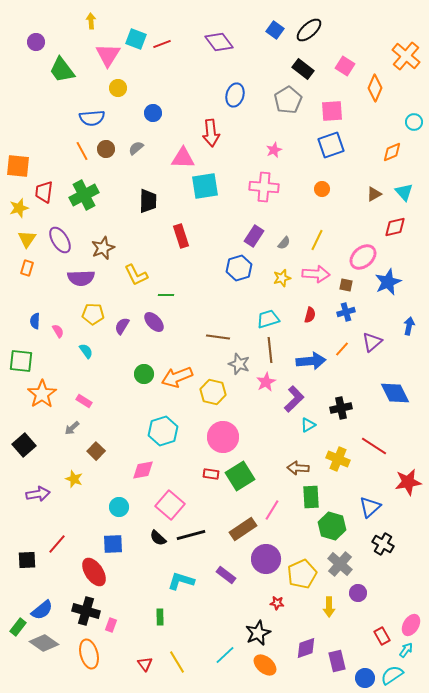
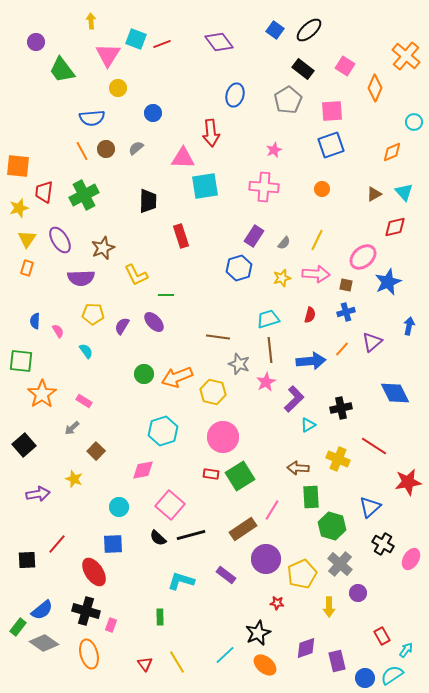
pink ellipse at (411, 625): moved 66 px up
